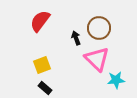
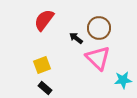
red semicircle: moved 4 px right, 1 px up
black arrow: rotated 32 degrees counterclockwise
pink triangle: moved 1 px right, 1 px up
cyan star: moved 7 px right
